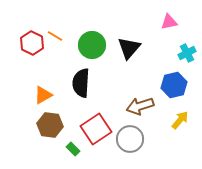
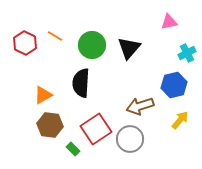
red hexagon: moved 7 px left
